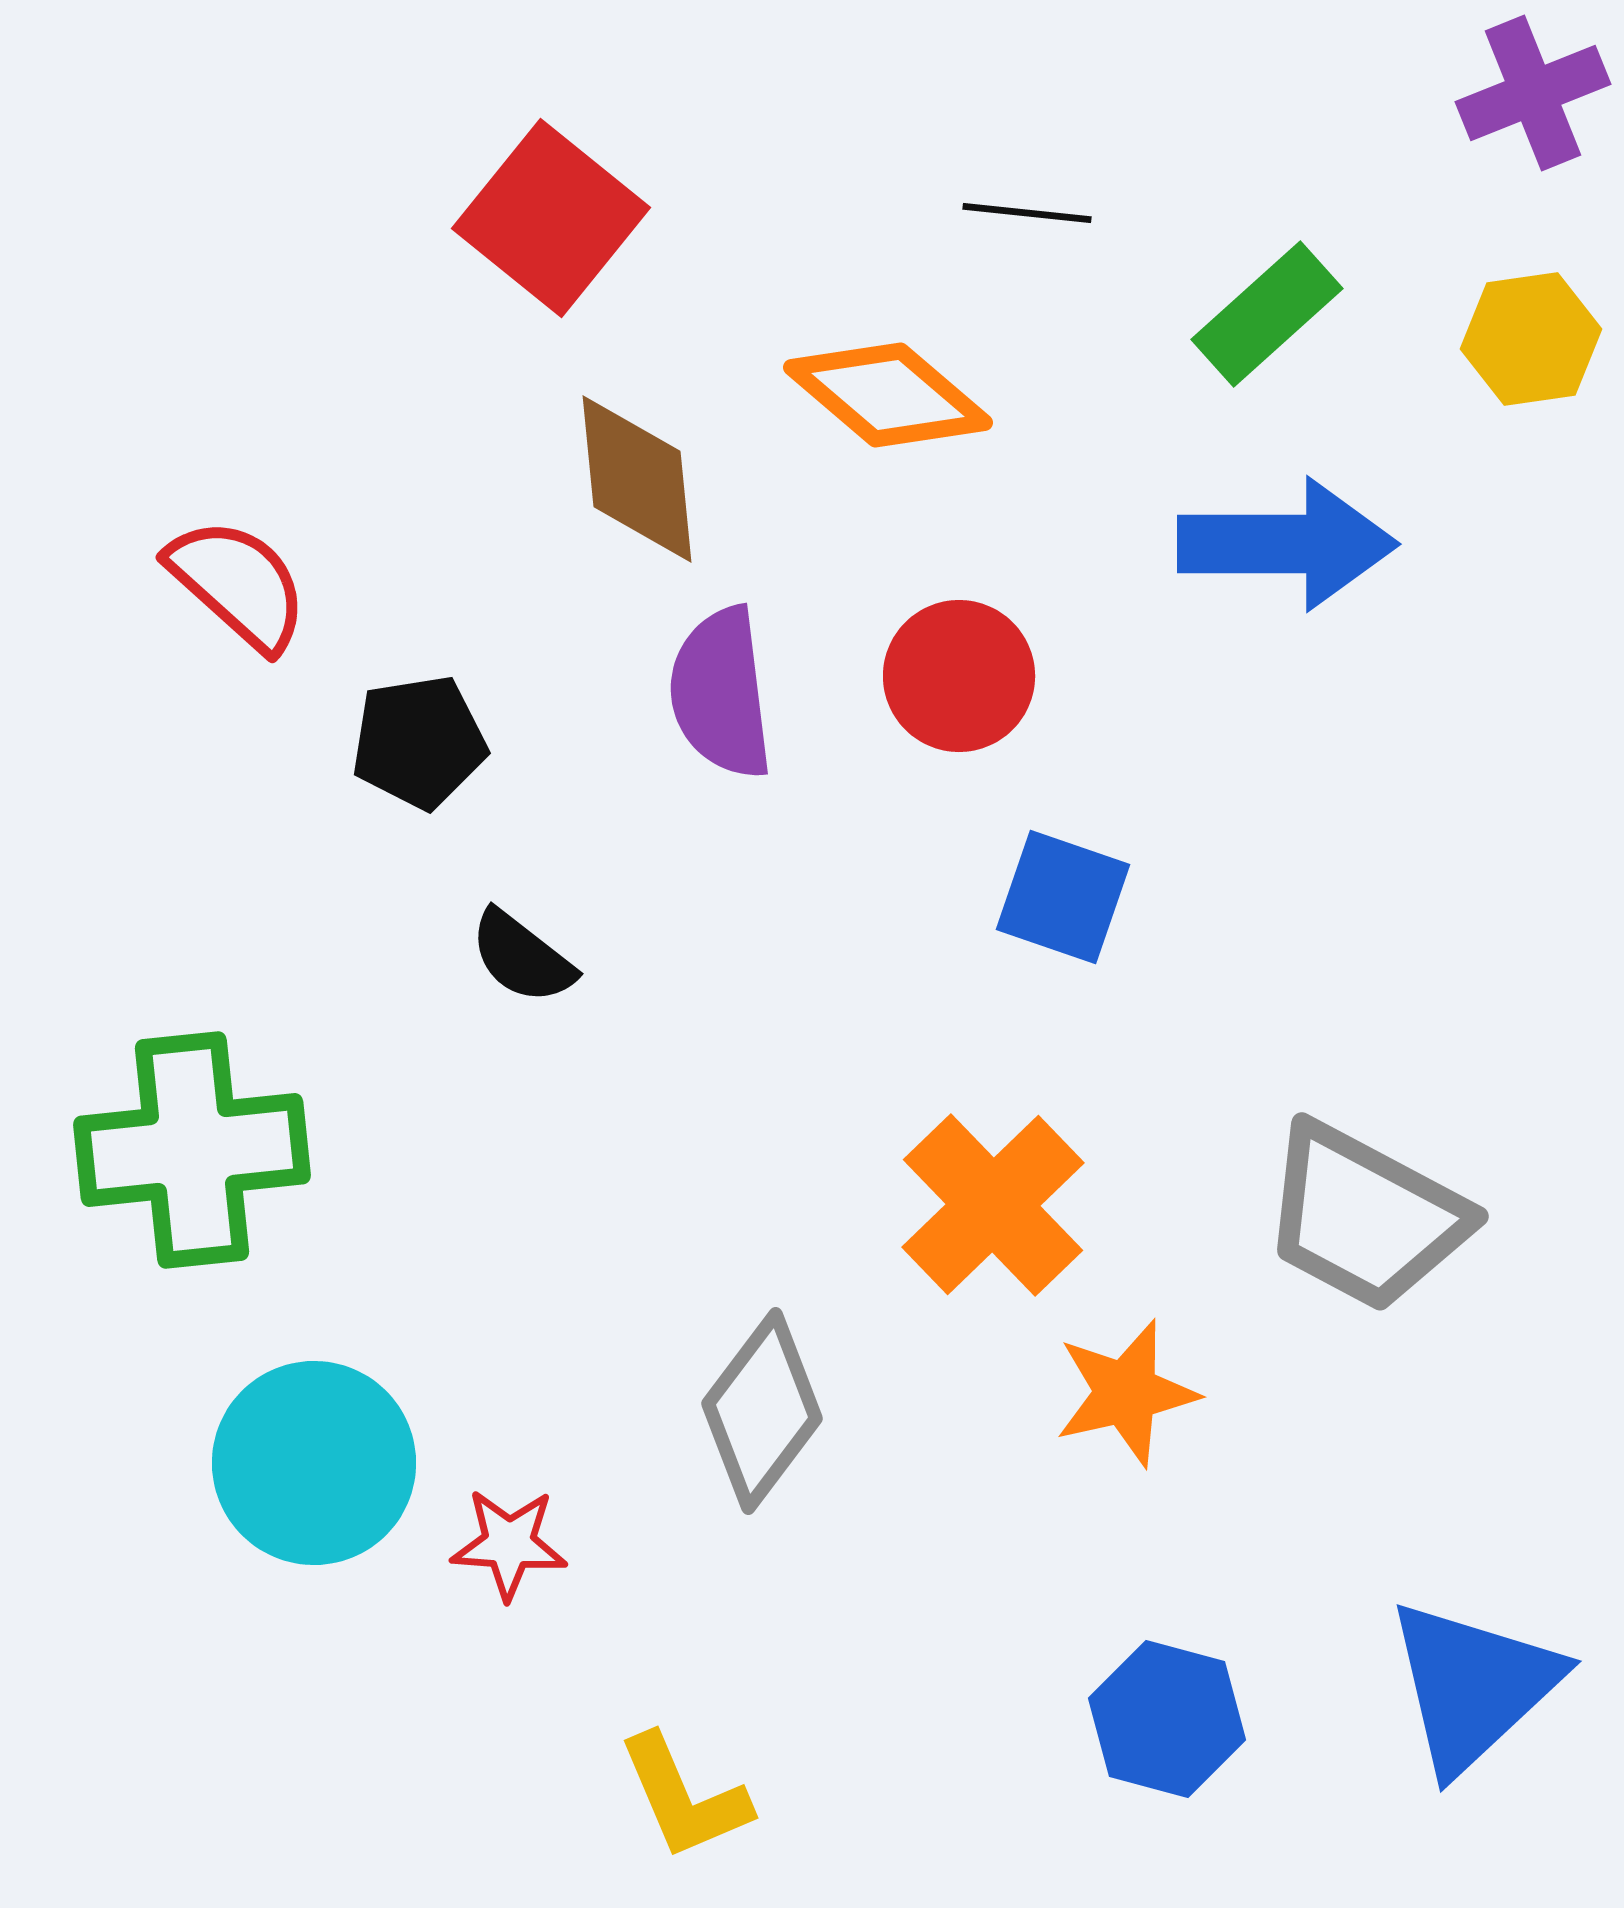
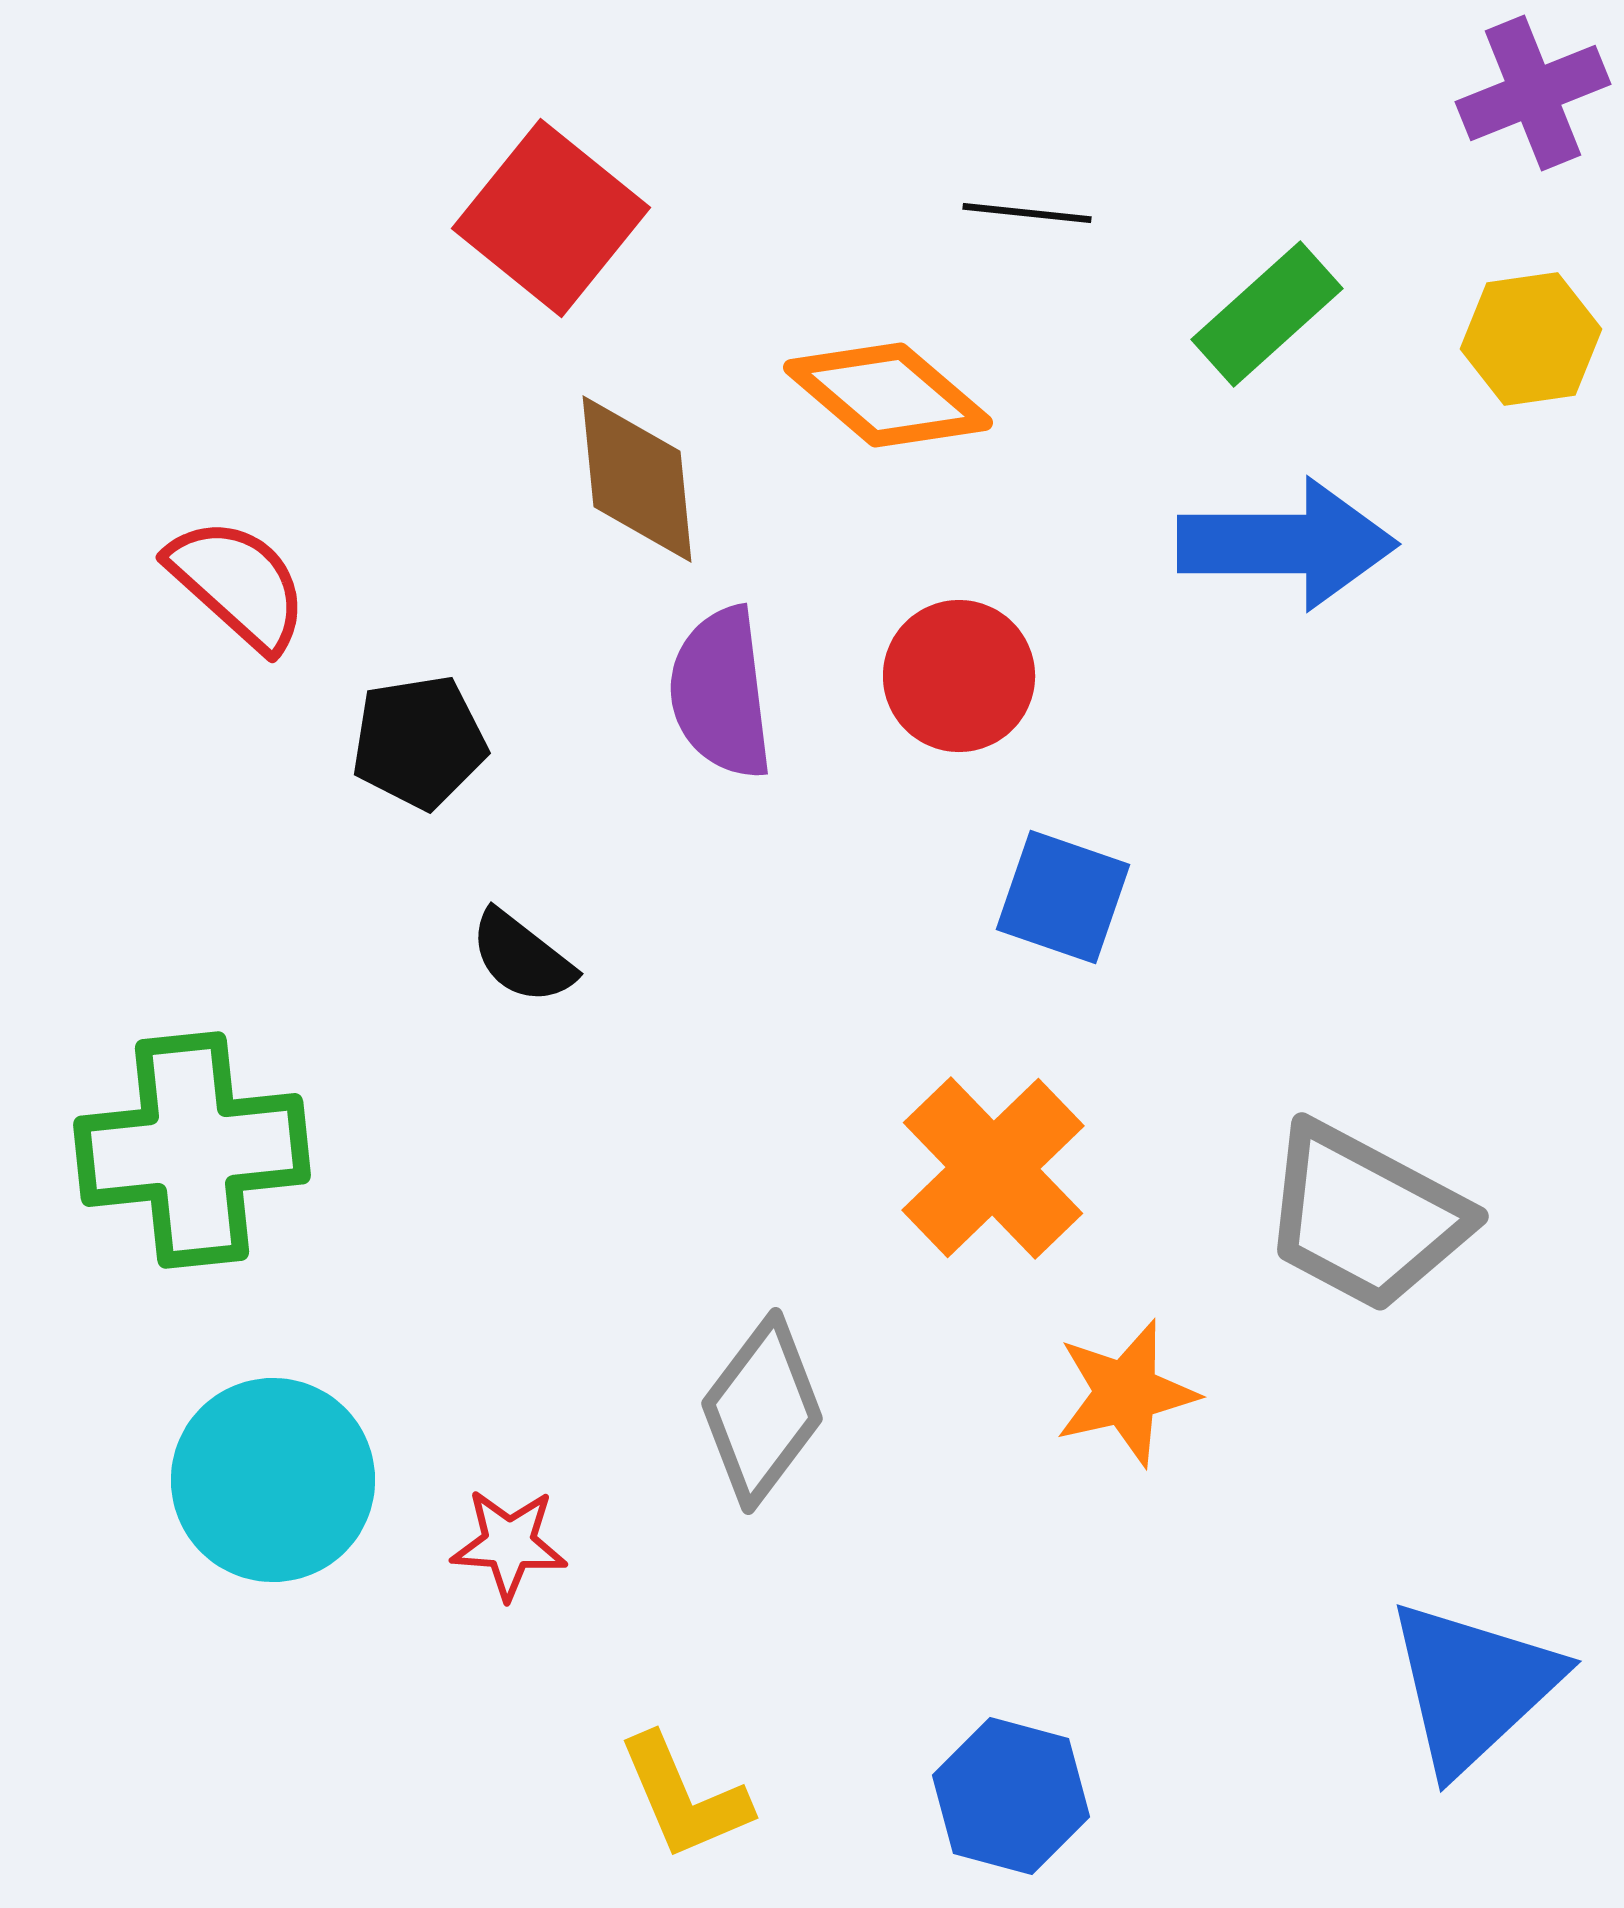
orange cross: moved 37 px up
cyan circle: moved 41 px left, 17 px down
blue hexagon: moved 156 px left, 77 px down
